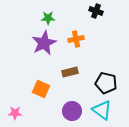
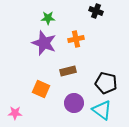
purple star: rotated 25 degrees counterclockwise
brown rectangle: moved 2 px left, 1 px up
purple circle: moved 2 px right, 8 px up
